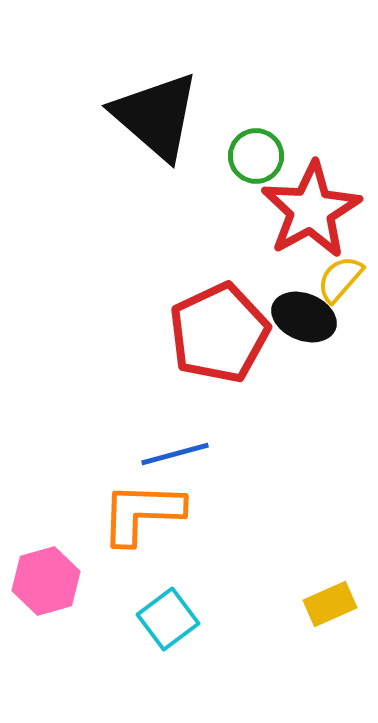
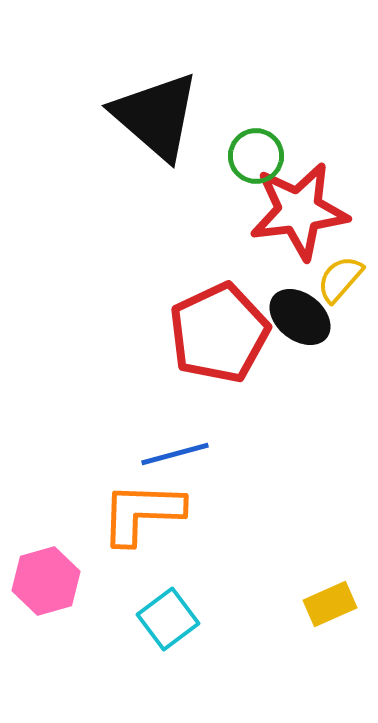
red star: moved 12 px left, 1 px down; rotated 22 degrees clockwise
black ellipse: moved 4 px left; rotated 16 degrees clockwise
